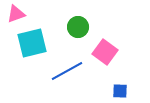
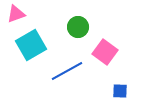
cyan square: moved 1 px left, 2 px down; rotated 16 degrees counterclockwise
